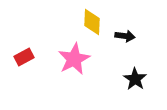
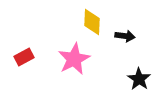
black star: moved 4 px right
